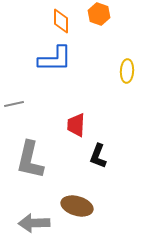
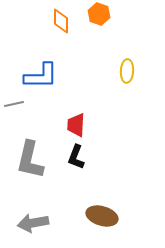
blue L-shape: moved 14 px left, 17 px down
black L-shape: moved 22 px left, 1 px down
brown ellipse: moved 25 px right, 10 px down
gray arrow: moved 1 px left; rotated 8 degrees counterclockwise
